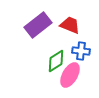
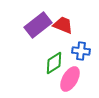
red trapezoid: moved 7 px left
green diamond: moved 2 px left, 2 px down
pink ellipse: moved 4 px down
